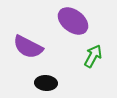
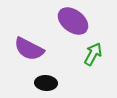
purple semicircle: moved 1 px right, 2 px down
green arrow: moved 2 px up
